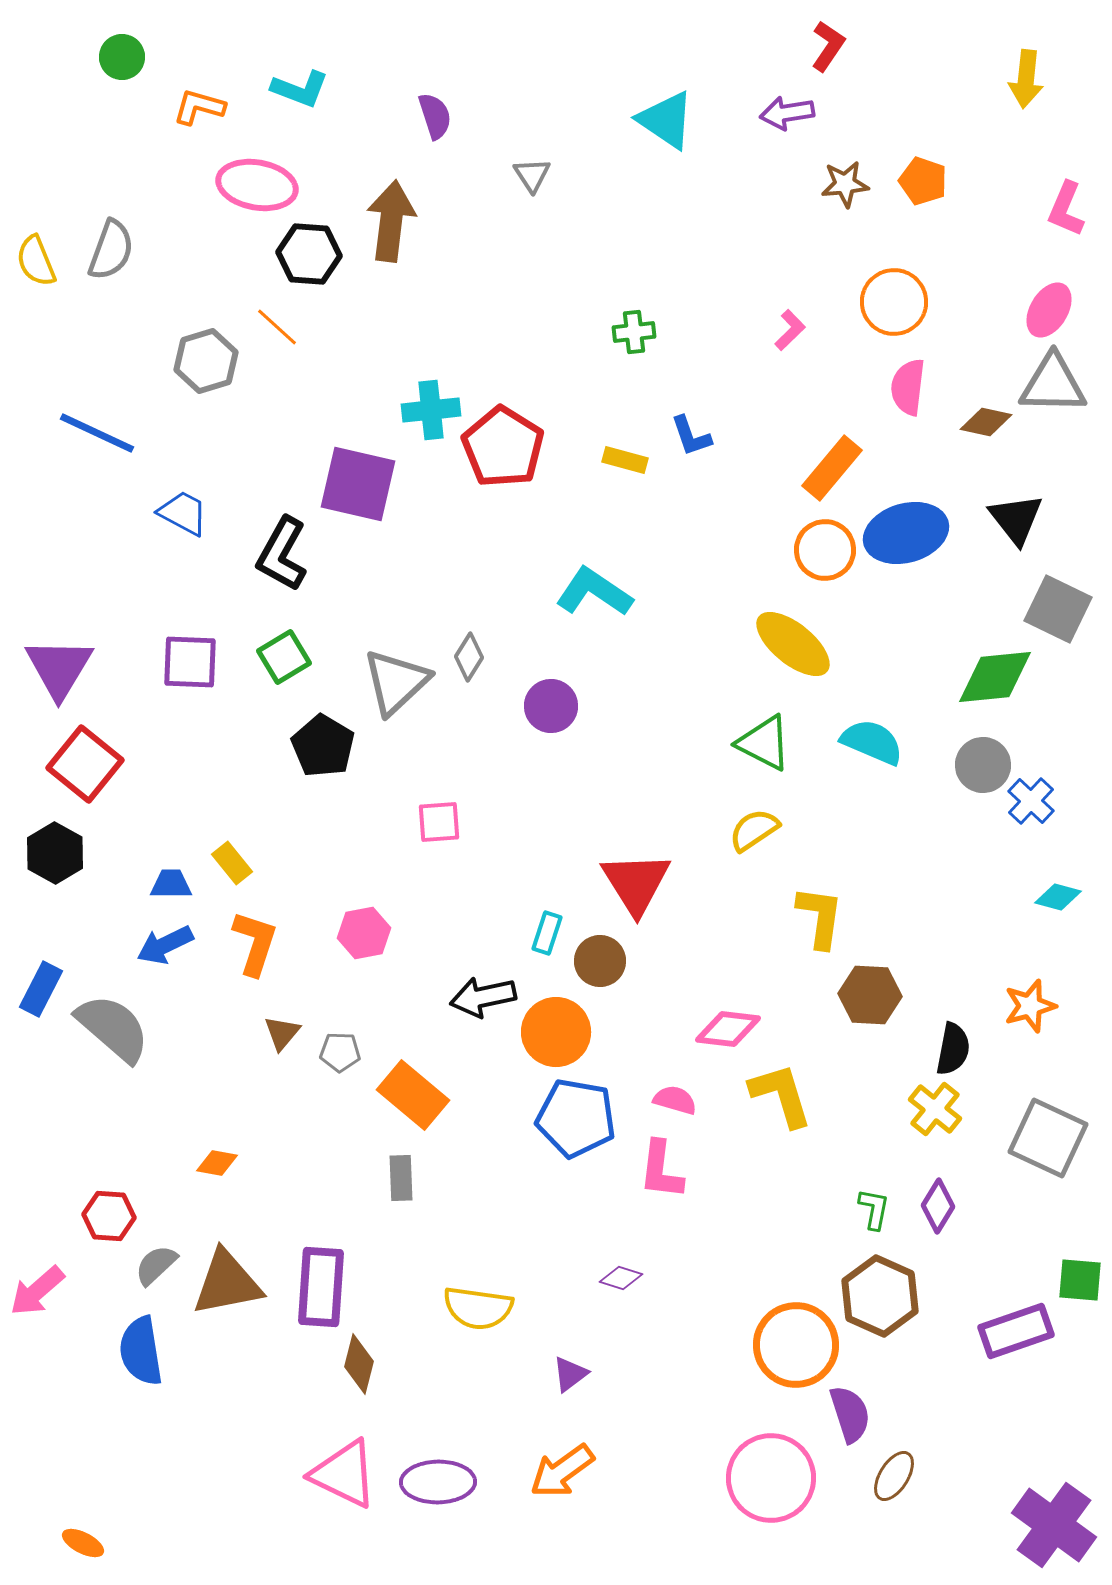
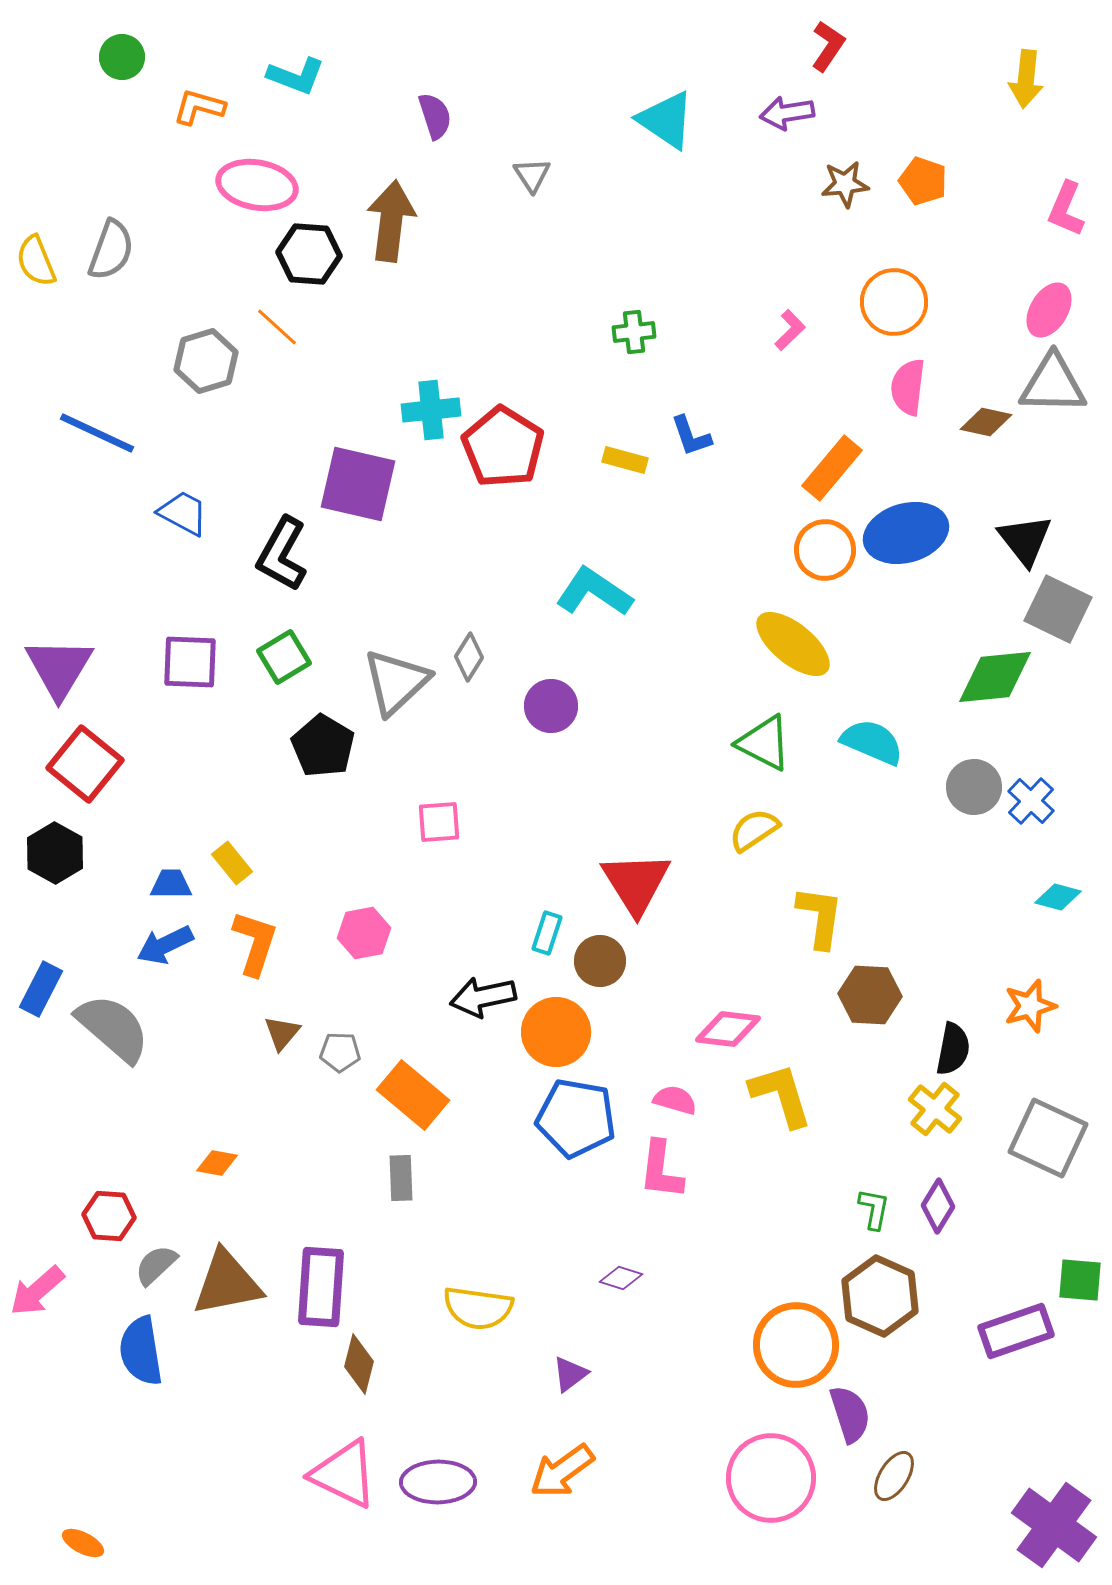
cyan L-shape at (300, 89): moved 4 px left, 13 px up
black triangle at (1016, 519): moved 9 px right, 21 px down
gray circle at (983, 765): moved 9 px left, 22 px down
